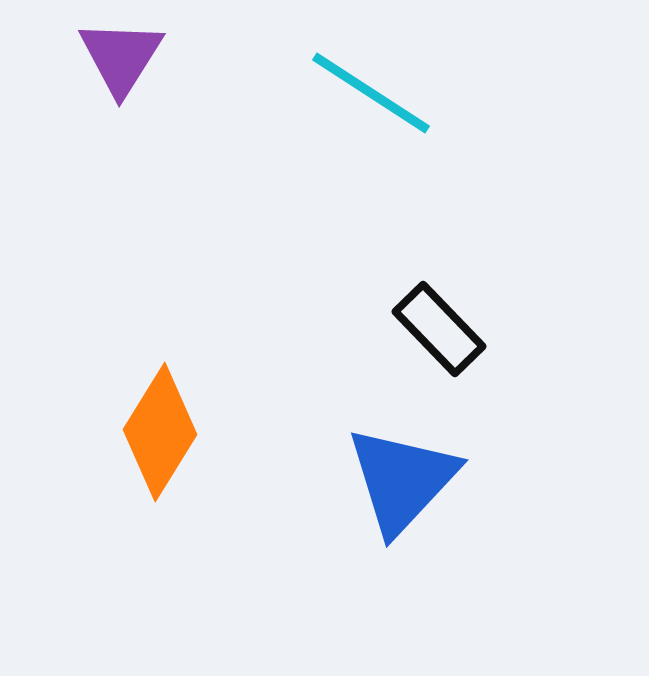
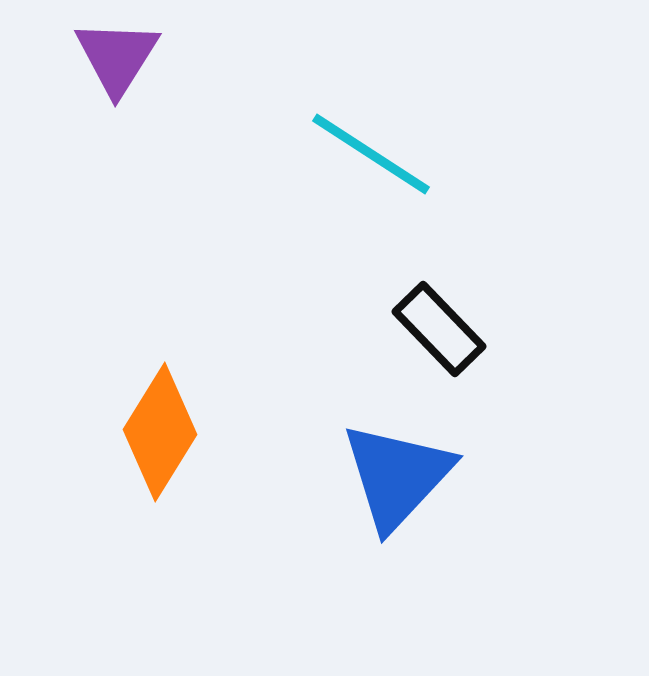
purple triangle: moved 4 px left
cyan line: moved 61 px down
blue triangle: moved 5 px left, 4 px up
